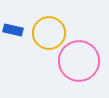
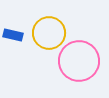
blue rectangle: moved 5 px down
